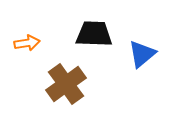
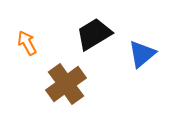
black trapezoid: rotated 33 degrees counterclockwise
orange arrow: rotated 110 degrees counterclockwise
